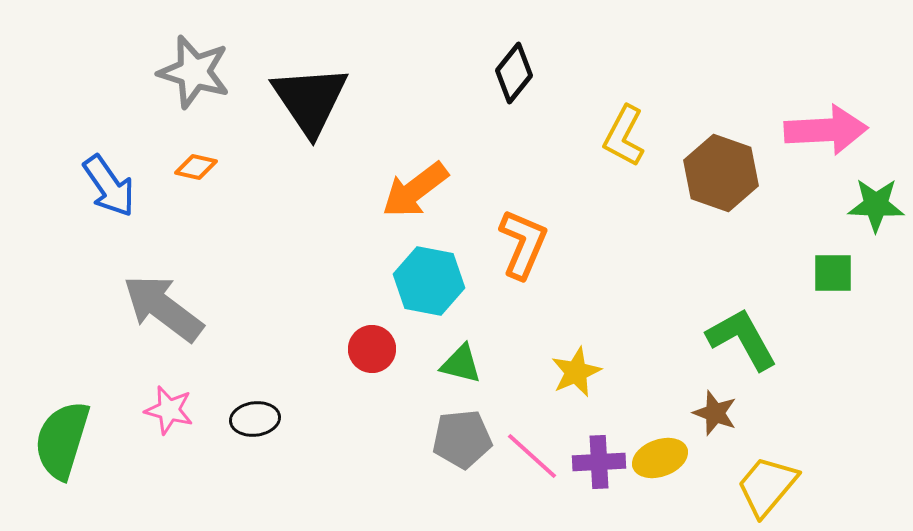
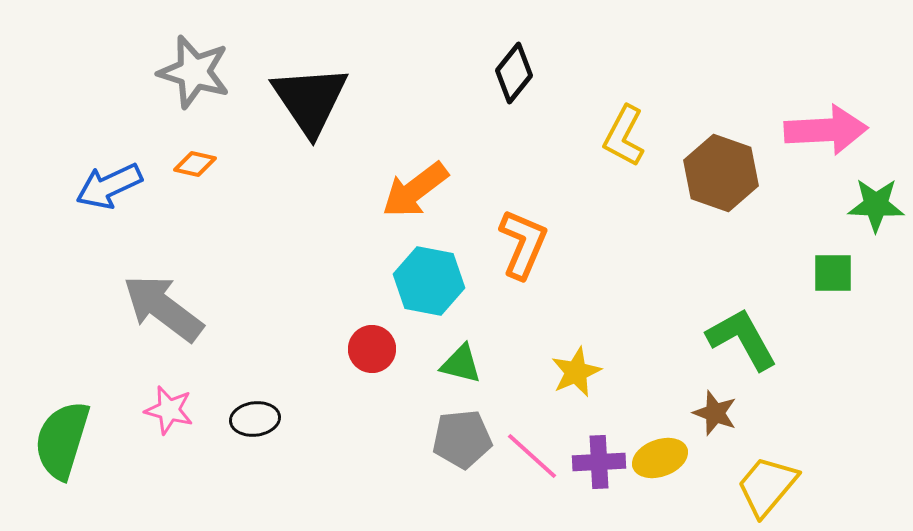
orange diamond: moved 1 px left, 3 px up
blue arrow: rotated 100 degrees clockwise
